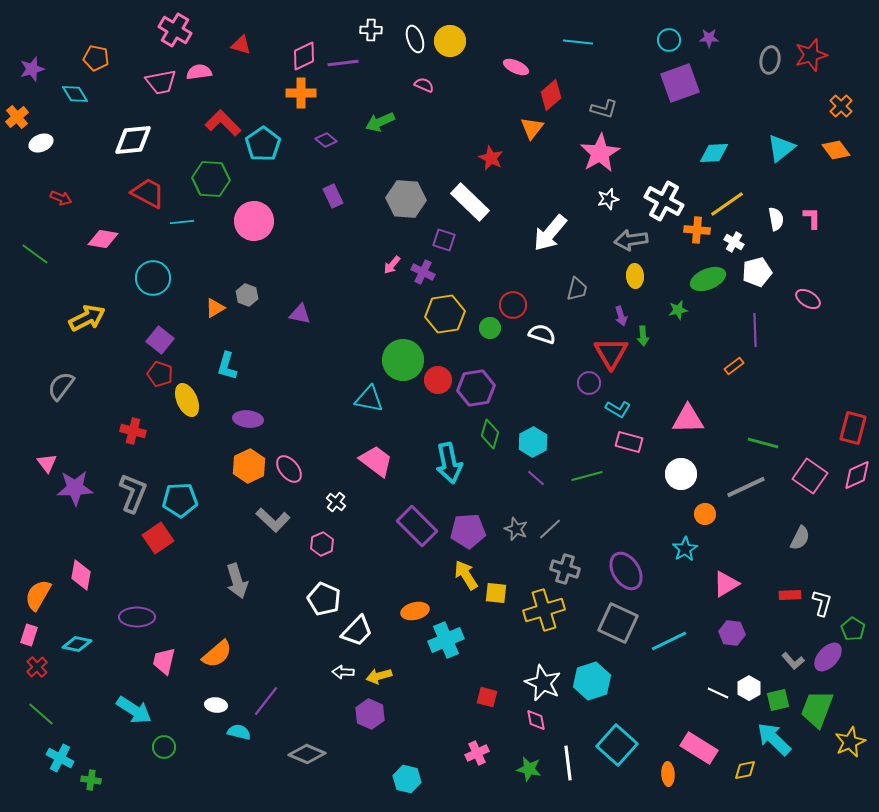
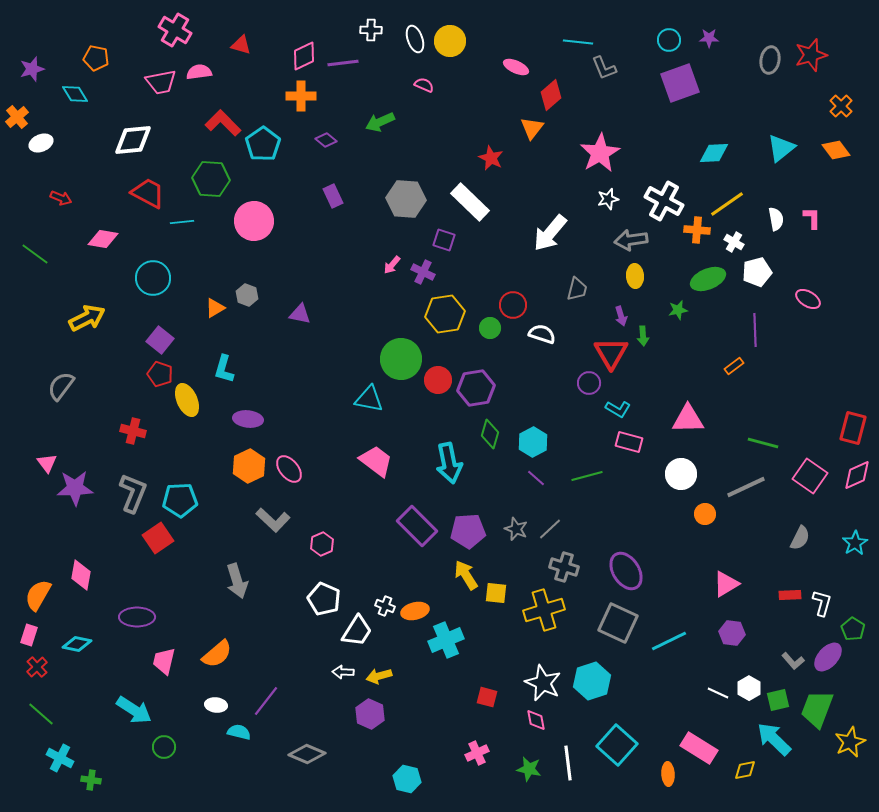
orange cross at (301, 93): moved 3 px down
gray L-shape at (604, 109): moved 41 px up; rotated 52 degrees clockwise
green circle at (403, 360): moved 2 px left, 1 px up
cyan L-shape at (227, 366): moved 3 px left, 3 px down
white cross at (336, 502): moved 49 px right, 104 px down; rotated 18 degrees counterclockwise
cyan star at (685, 549): moved 170 px right, 6 px up
gray cross at (565, 569): moved 1 px left, 2 px up
white trapezoid at (357, 631): rotated 12 degrees counterclockwise
